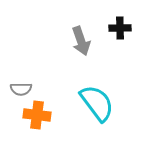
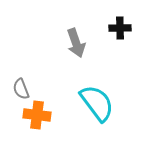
gray arrow: moved 5 px left, 2 px down
gray semicircle: rotated 70 degrees clockwise
